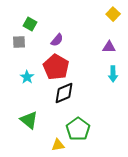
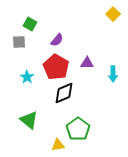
purple triangle: moved 22 px left, 16 px down
